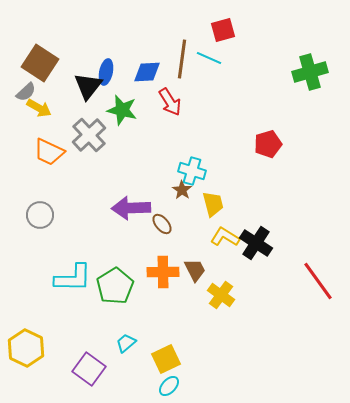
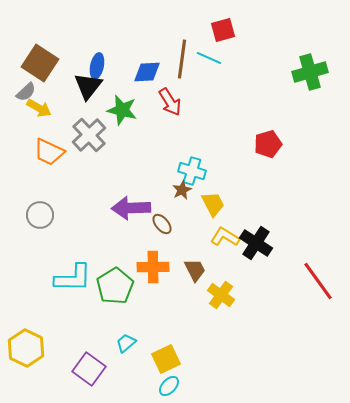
blue ellipse: moved 9 px left, 6 px up
brown star: rotated 12 degrees clockwise
yellow trapezoid: rotated 12 degrees counterclockwise
orange cross: moved 10 px left, 5 px up
